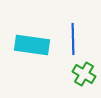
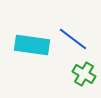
blue line: rotated 52 degrees counterclockwise
